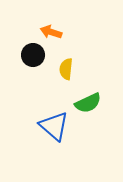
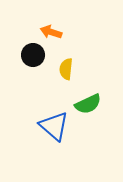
green semicircle: moved 1 px down
